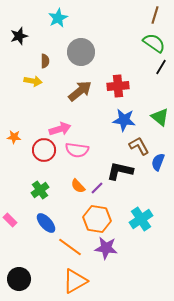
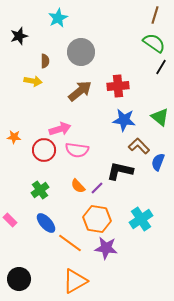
brown L-shape: rotated 15 degrees counterclockwise
orange line: moved 4 px up
